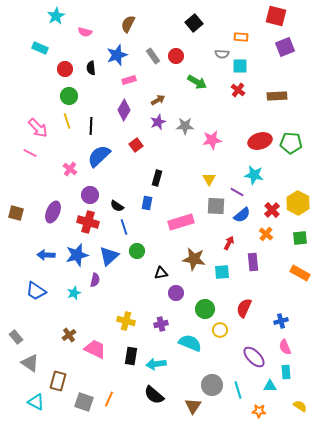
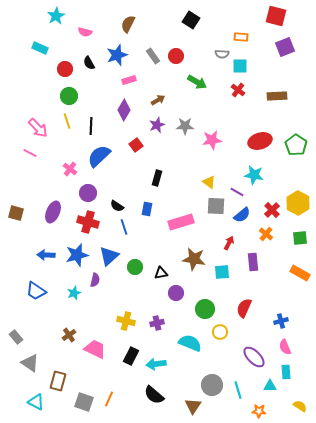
black square at (194, 23): moved 3 px left, 3 px up; rotated 18 degrees counterclockwise
black semicircle at (91, 68): moved 2 px left, 5 px up; rotated 24 degrees counterclockwise
purple star at (158, 122): moved 1 px left, 3 px down
green pentagon at (291, 143): moved 5 px right, 2 px down; rotated 30 degrees clockwise
yellow triangle at (209, 179): moved 3 px down; rotated 24 degrees counterclockwise
purple circle at (90, 195): moved 2 px left, 2 px up
blue rectangle at (147, 203): moved 6 px down
green circle at (137, 251): moved 2 px left, 16 px down
purple cross at (161, 324): moved 4 px left, 1 px up
yellow circle at (220, 330): moved 2 px down
black rectangle at (131, 356): rotated 18 degrees clockwise
